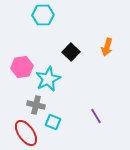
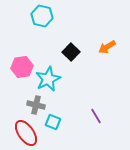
cyan hexagon: moved 1 px left, 1 px down; rotated 15 degrees clockwise
orange arrow: rotated 42 degrees clockwise
